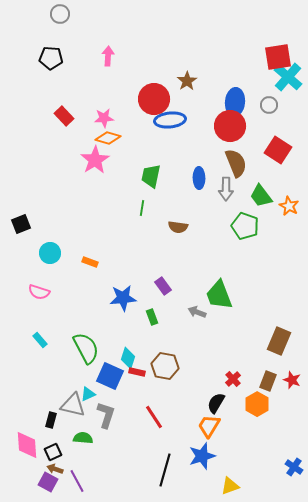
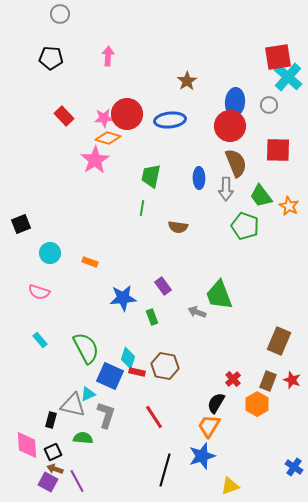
red circle at (154, 99): moved 27 px left, 15 px down
red square at (278, 150): rotated 32 degrees counterclockwise
